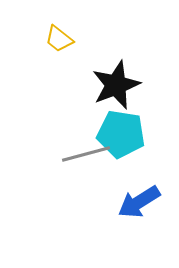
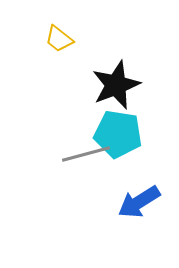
cyan pentagon: moved 3 px left
